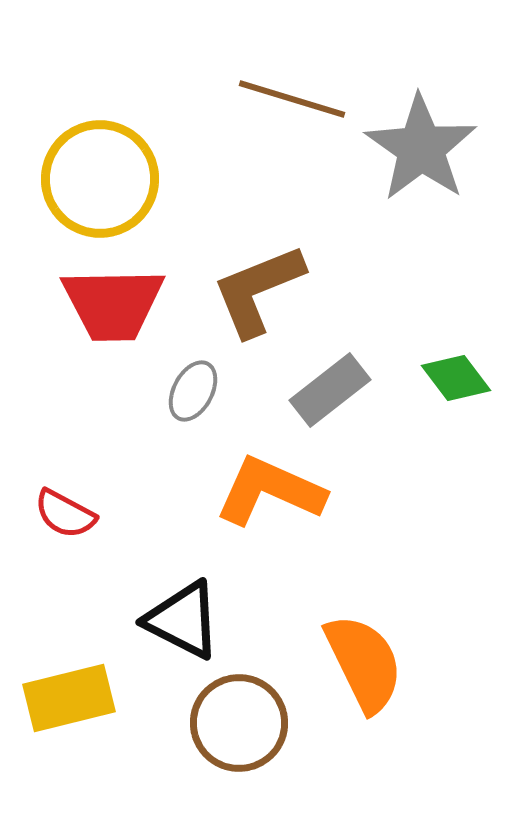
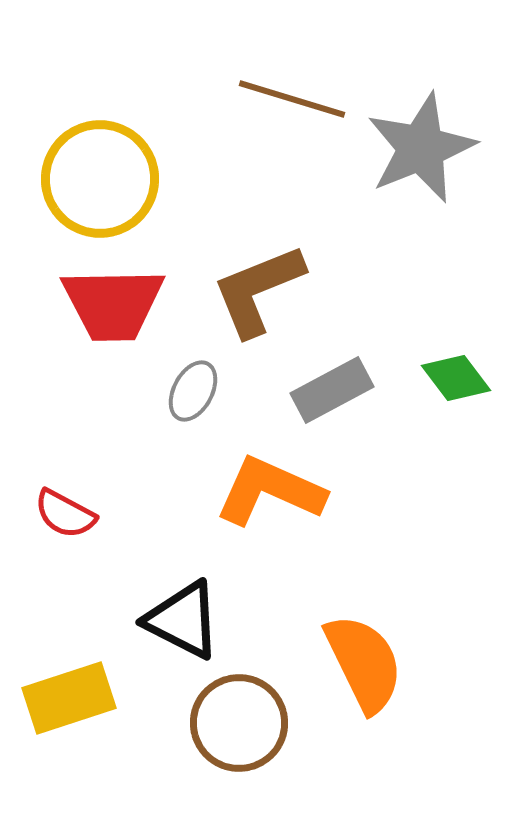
gray star: rotated 15 degrees clockwise
gray rectangle: moved 2 px right; rotated 10 degrees clockwise
yellow rectangle: rotated 4 degrees counterclockwise
